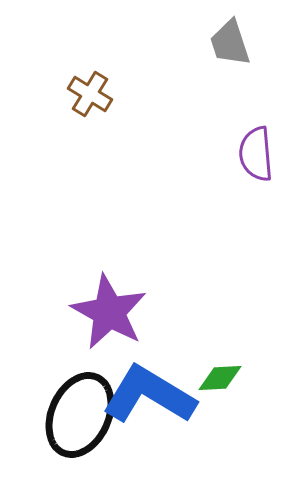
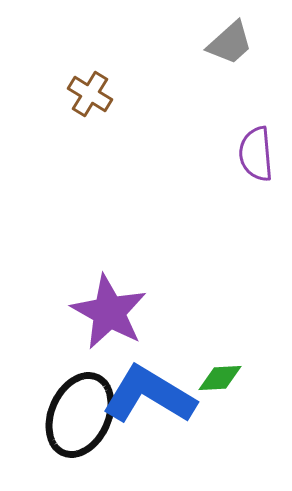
gray trapezoid: rotated 114 degrees counterclockwise
